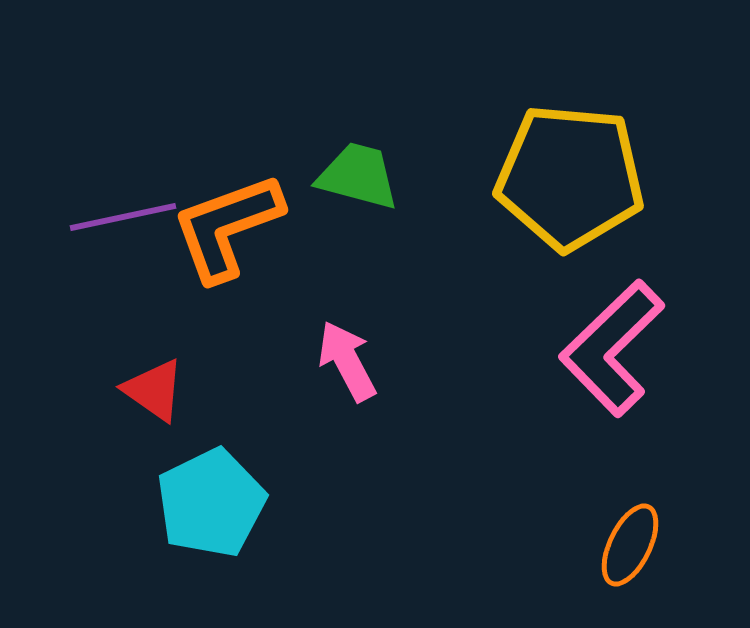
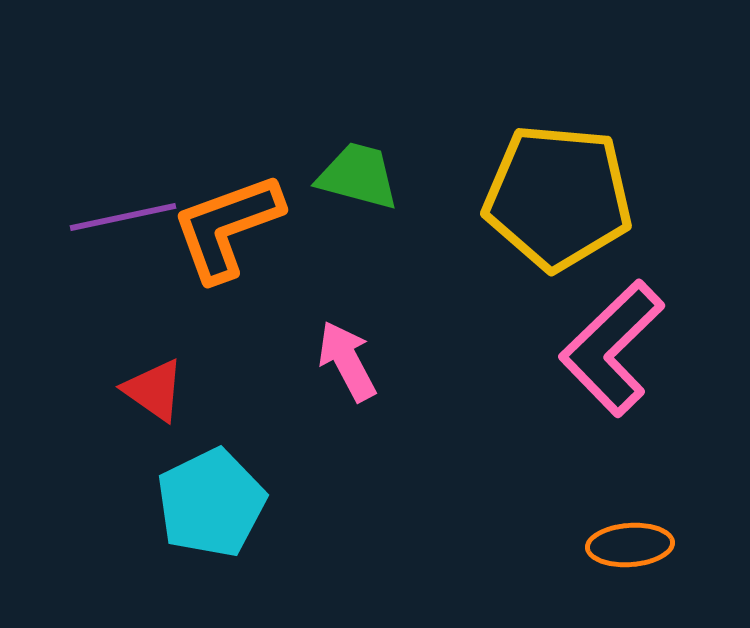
yellow pentagon: moved 12 px left, 20 px down
orange ellipse: rotated 60 degrees clockwise
